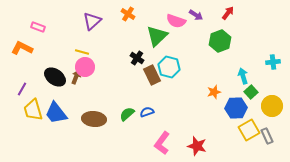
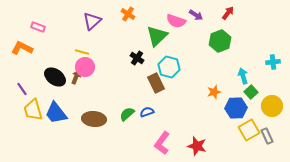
brown rectangle: moved 4 px right, 8 px down
purple line: rotated 64 degrees counterclockwise
